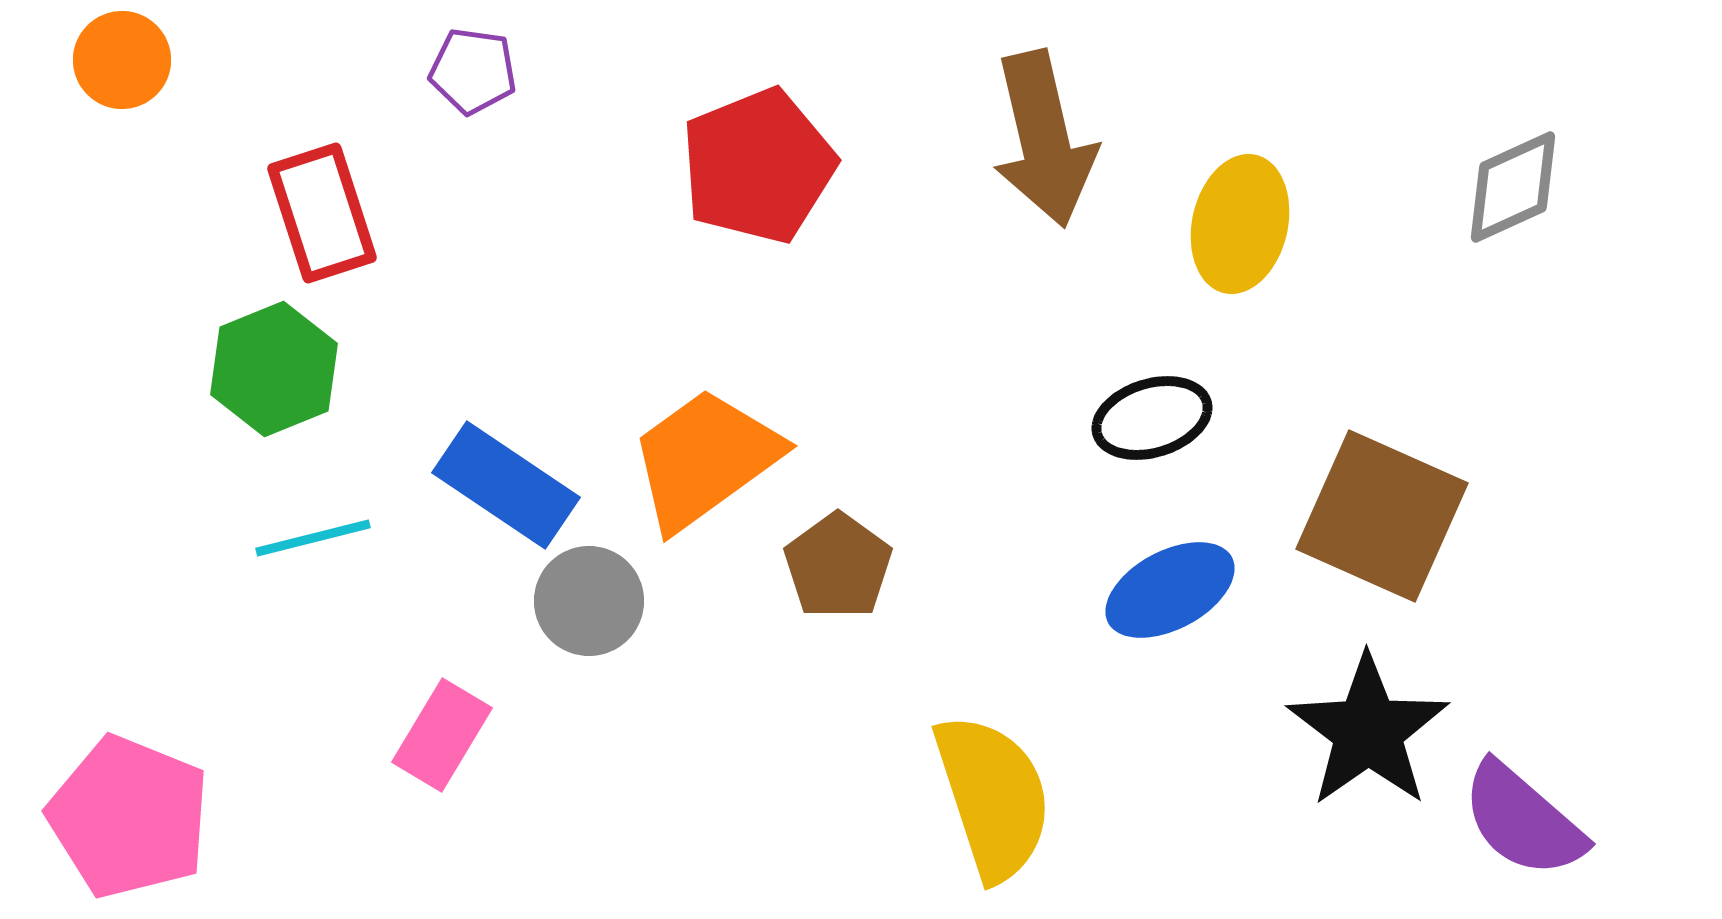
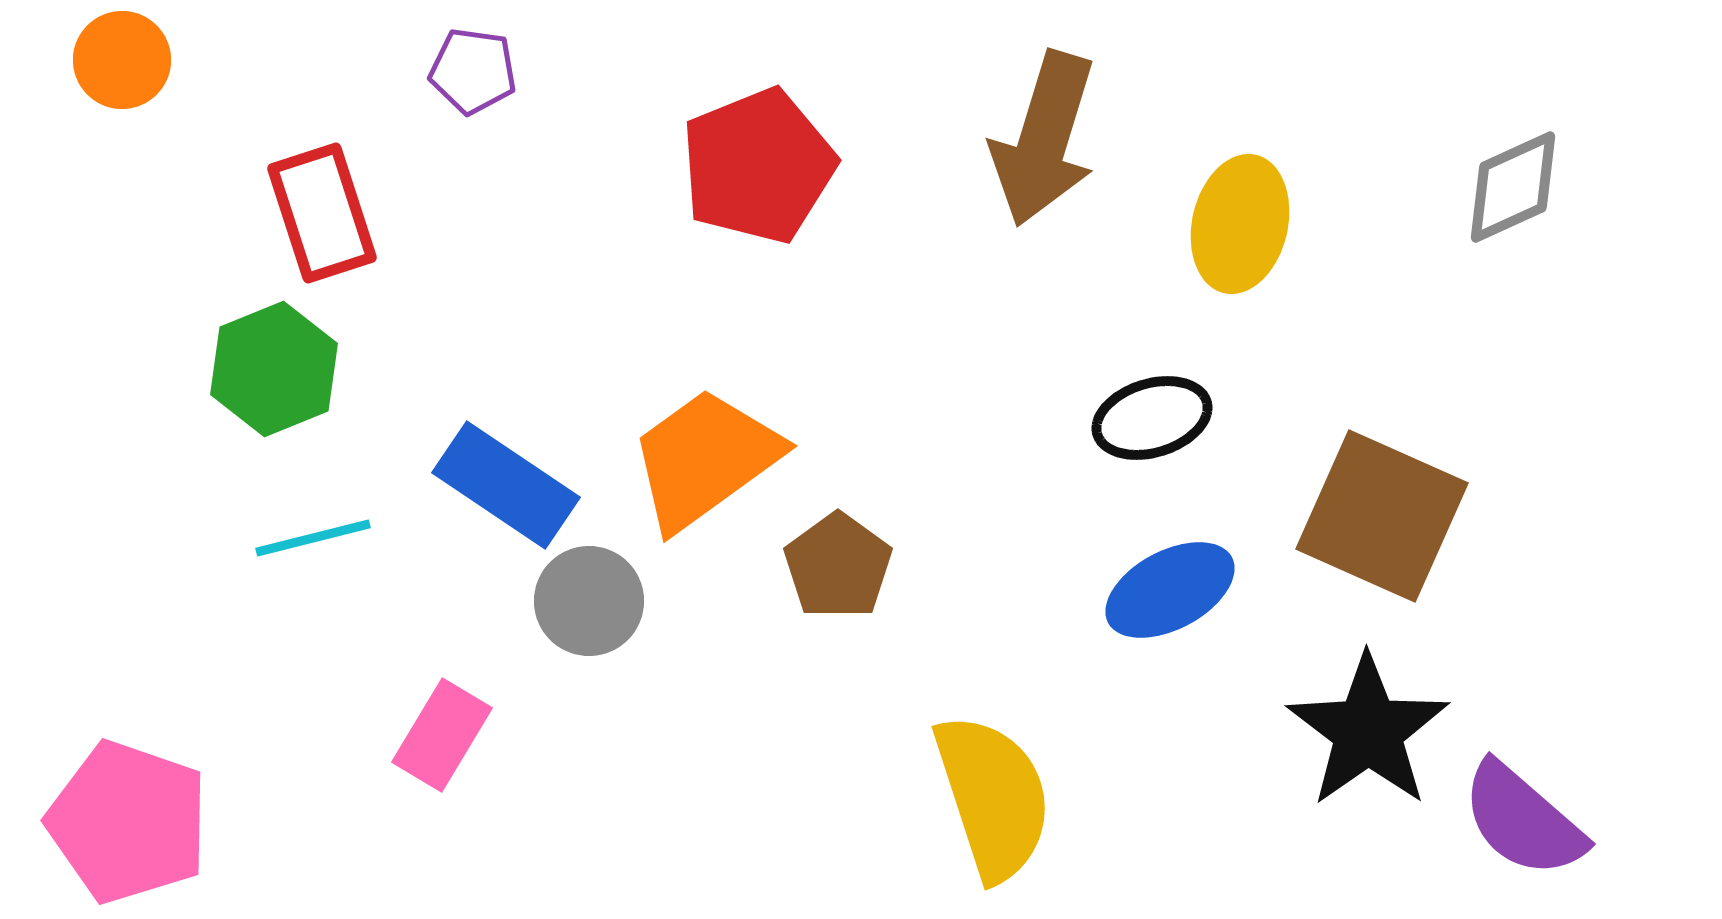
brown arrow: rotated 30 degrees clockwise
pink pentagon: moved 1 px left, 5 px down; rotated 3 degrees counterclockwise
